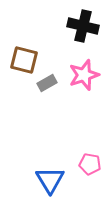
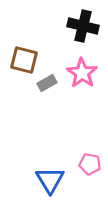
pink star: moved 2 px left, 2 px up; rotated 20 degrees counterclockwise
